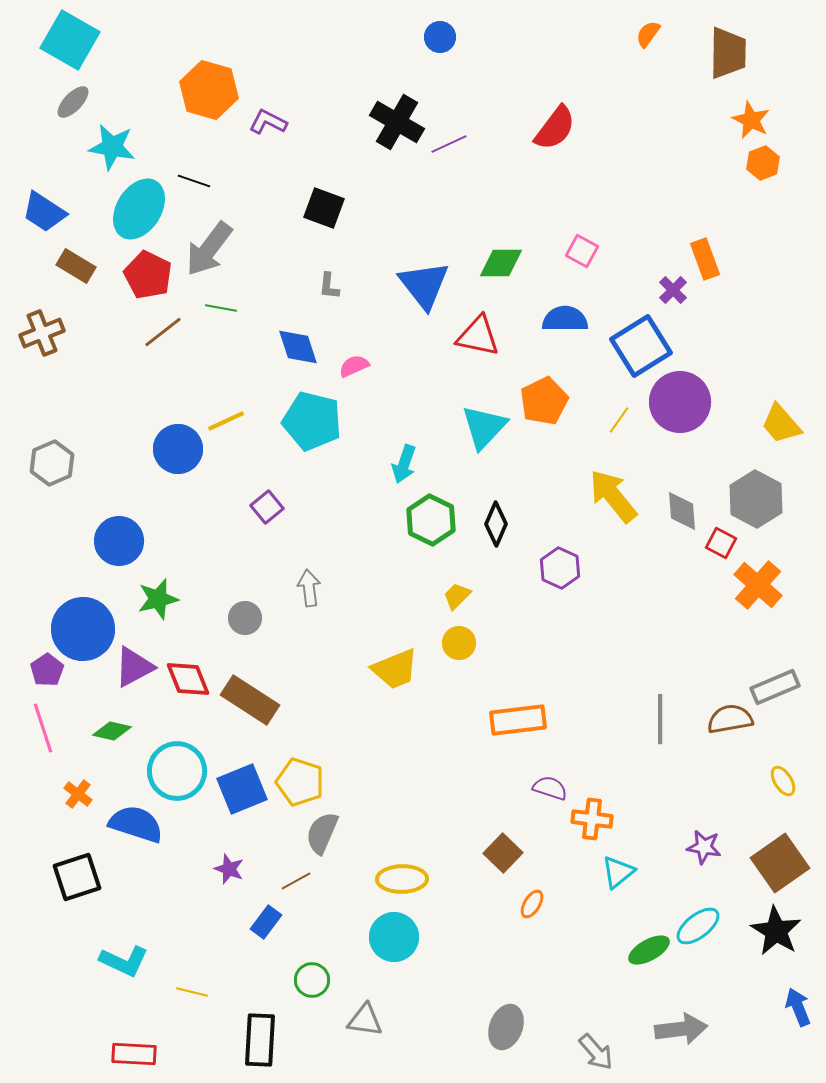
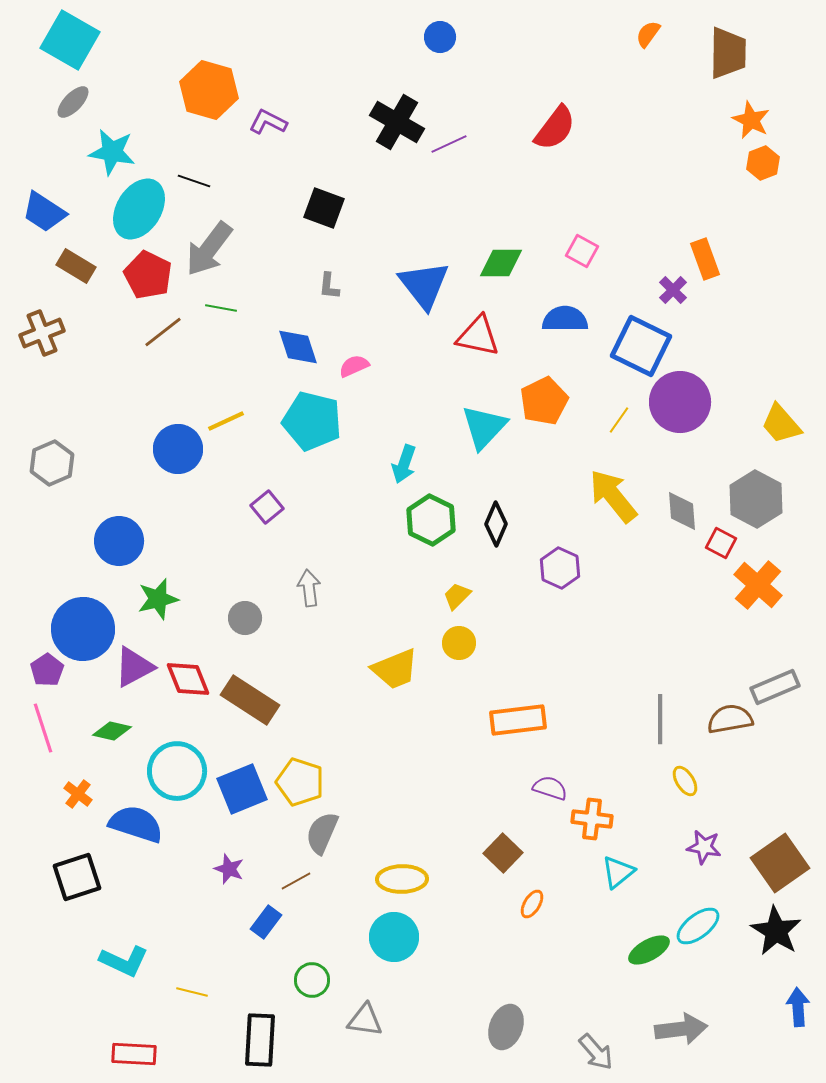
cyan star at (112, 147): moved 5 px down
blue square at (641, 346): rotated 32 degrees counterclockwise
yellow ellipse at (783, 781): moved 98 px left
blue arrow at (798, 1007): rotated 18 degrees clockwise
